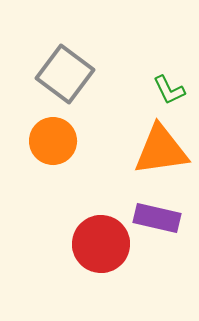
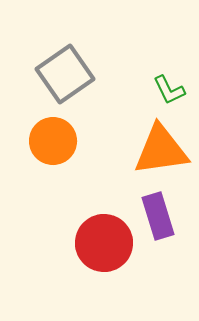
gray square: rotated 18 degrees clockwise
purple rectangle: moved 1 px right, 2 px up; rotated 60 degrees clockwise
red circle: moved 3 px right, 1 px up
